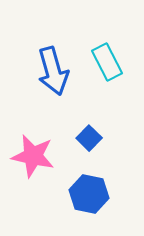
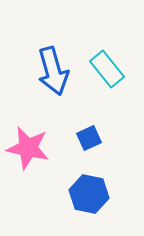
cyan rectangle: moved 7 px down; rotated 12 degrees counterclockwise
blue square: rotated 20 degrees clockwise
pink star: moved 5 px left, 8 px up
